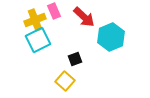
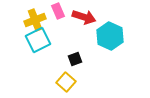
pink rectangle: moved 4 px right
red arrow: rotated 25 degrees counterclockwise
cyan hexagon: moved 1 px left, 1 px up; rotated 12 degrees counterclockwise
yellow square: moved 1 px right, 1 px down
